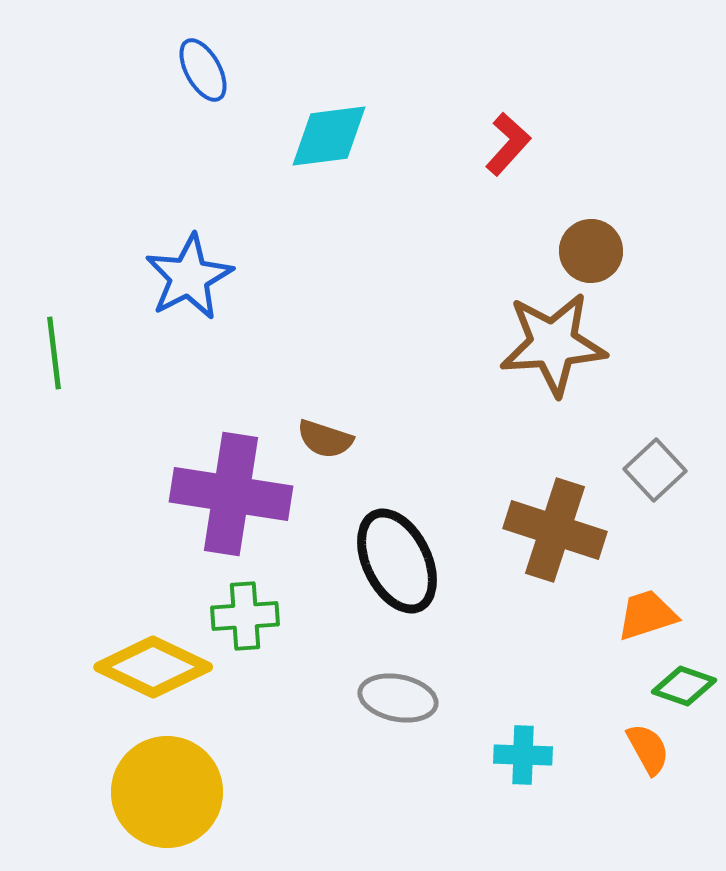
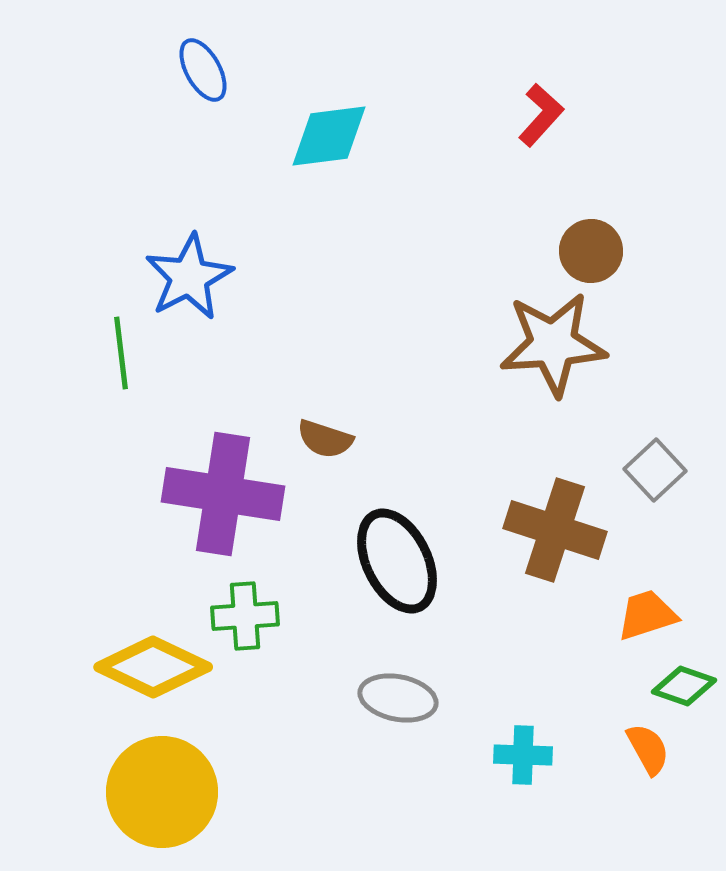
red L-shape: moved 33 px right, 29 px up
green line: moved 67 px right
purple cross: moved 8 px left
yellow circle: moved 5 px left
